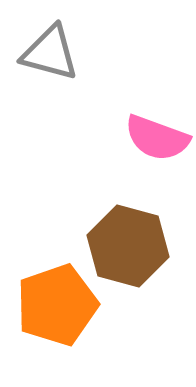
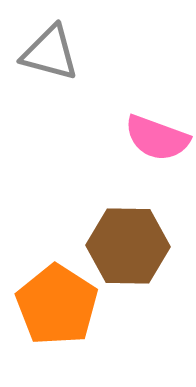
brown hexagon: rotated 14 degrees counterclockwise
orange pentagon: rotated 20 degrees counterclockwise
